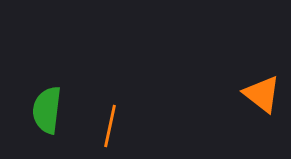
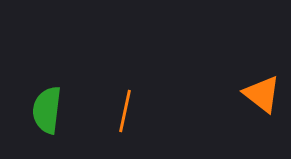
orange line: moved 15 px right, 15 px up
